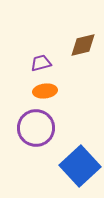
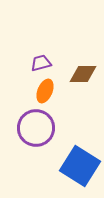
brown diamond: moved 29 px down; rotated 12 degrees clockwise
orange ellipse: rotated 60 degrees counterclockwise
blue square: rotated 15 degrees counterclockwise
